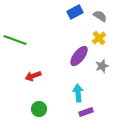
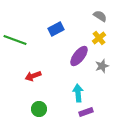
blue rectangle: moved 19 px left, 17 px down
